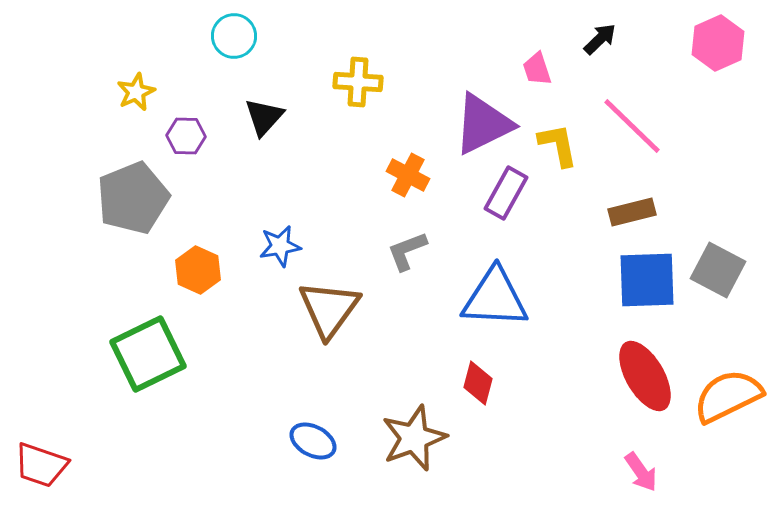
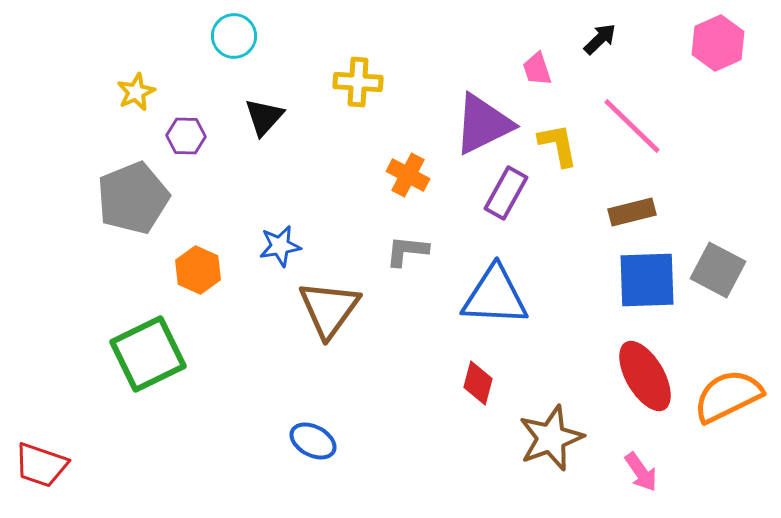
gray L-shape: rotated 27 degrees clockwise
blue triangle: moved 2 px up
brown star: moved 137 px right
